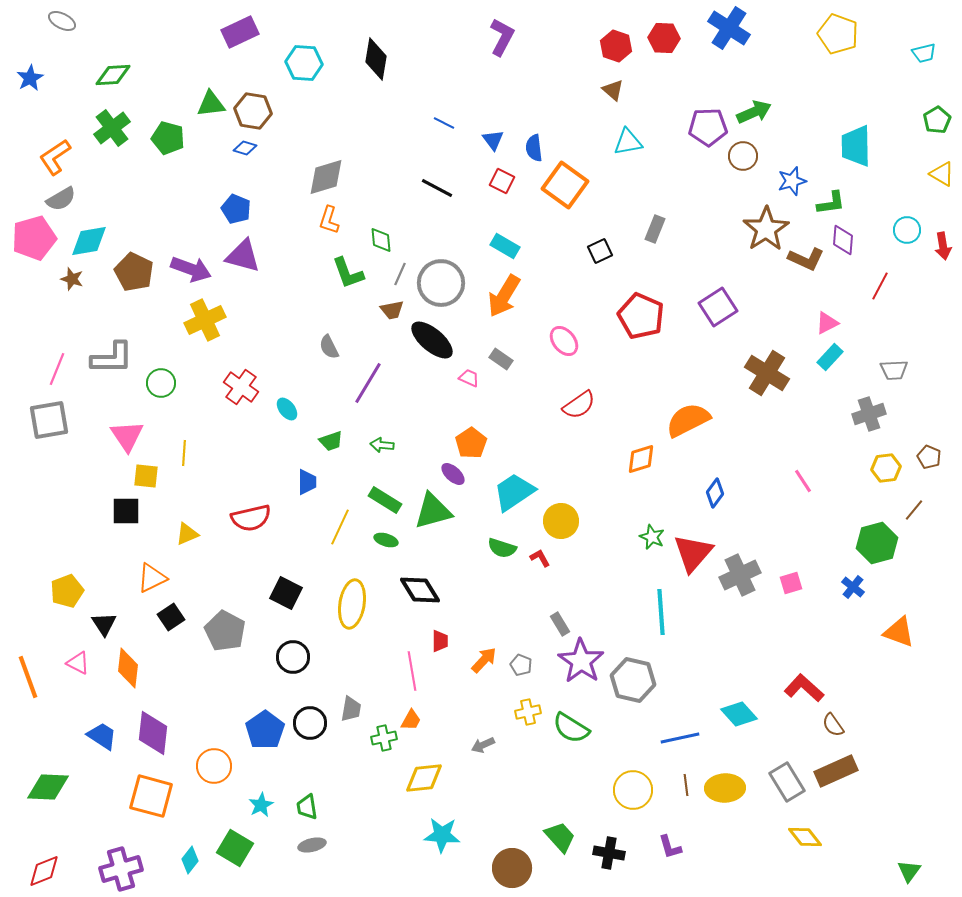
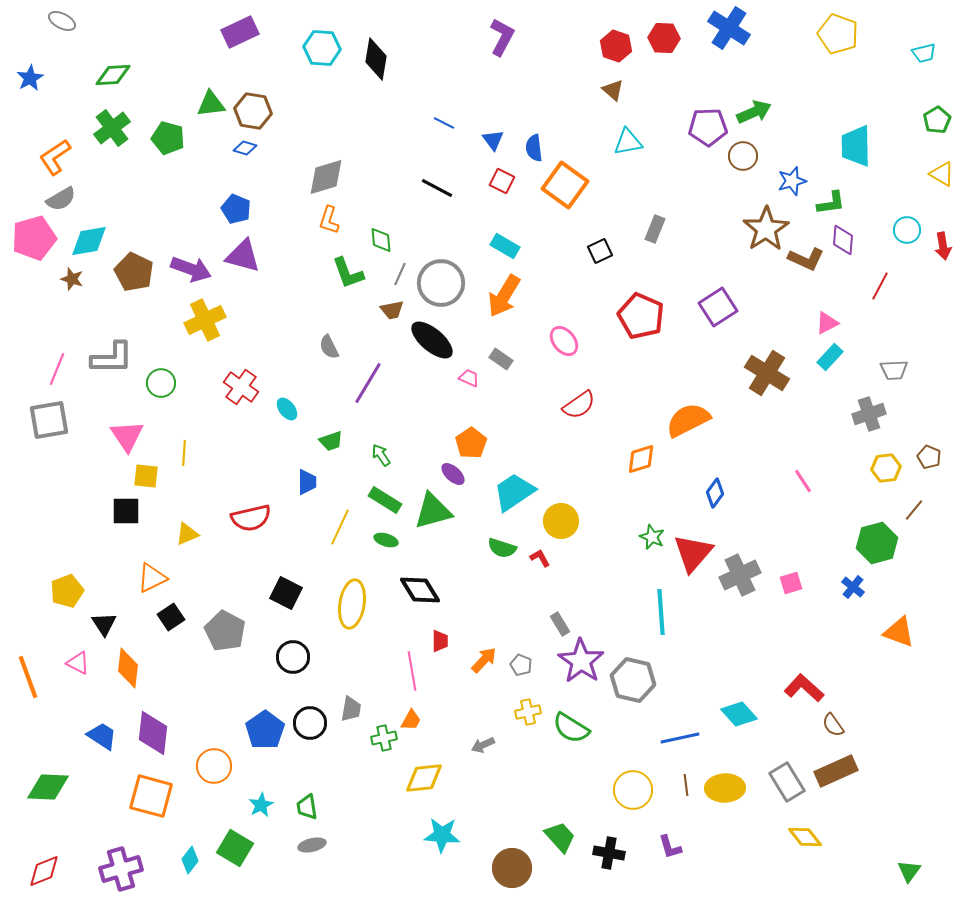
cyan hexagon at (304, 63): moved 18 px right, 15 px up
green arrow at (382, 445): moved 1 px left, 10 px down; rotated 50 degrees clockwise
